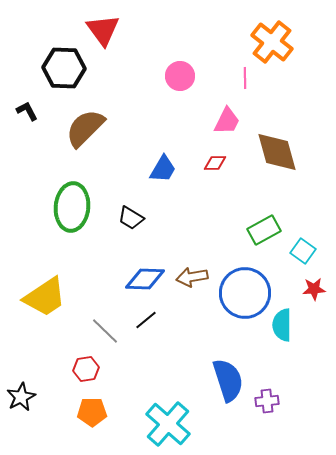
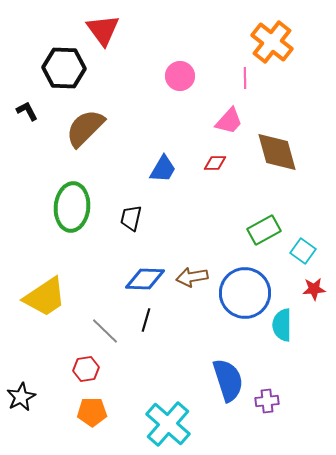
pink trapezoid: moved 2 px right; rotated 16 degrees clockwise
black trapezoid: rotated 72 degrees clockwise
black line: rotated 35 degrees counterclockwise
